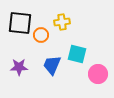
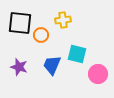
yellow cross: moved 1 px right, 2 px up
purple star: rotated 18 degrees clockwise
